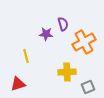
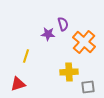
purple star: moved 2 px right
orange cross: rotated 20 degrees counterclockwise
yellow line: rotated 32 degrees clockwise
yellow cross: moved 2 px right
gray square: rotated 16 degrees clockwise
